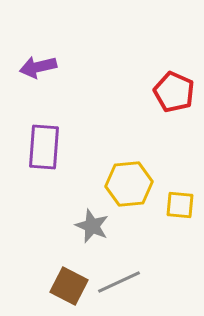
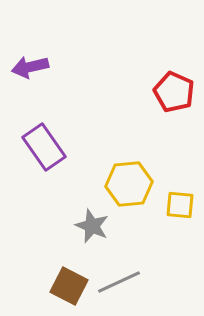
purple arrow: moved 8 px left
purple rectangle: rotated 39 degrees counterclockwise
